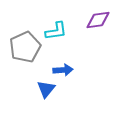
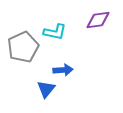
cyan L-shape: moved 1 px left, 1 px down; rotated 20 degrees clockwise
gray pentagon: moved 2 px left
